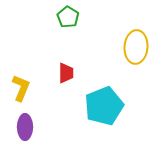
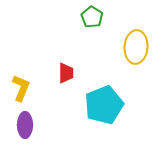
green pentagon: moved 24 px right
cyan pentagon: moved 1 px up
purple ellipse: moved 2 px up
